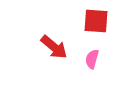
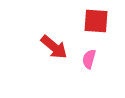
pink semicircle: moved 3 px left
